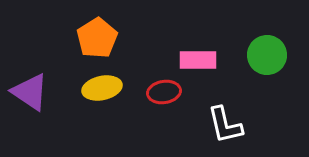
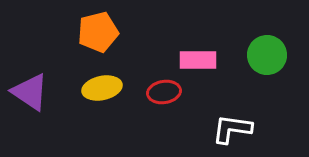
orange pentagon: moved 1 px right, 6 px up; rotated 18 degrees clockwise
white L-shape: moved 7 px right, 4 px down; rotated 111 degrees clockwise
